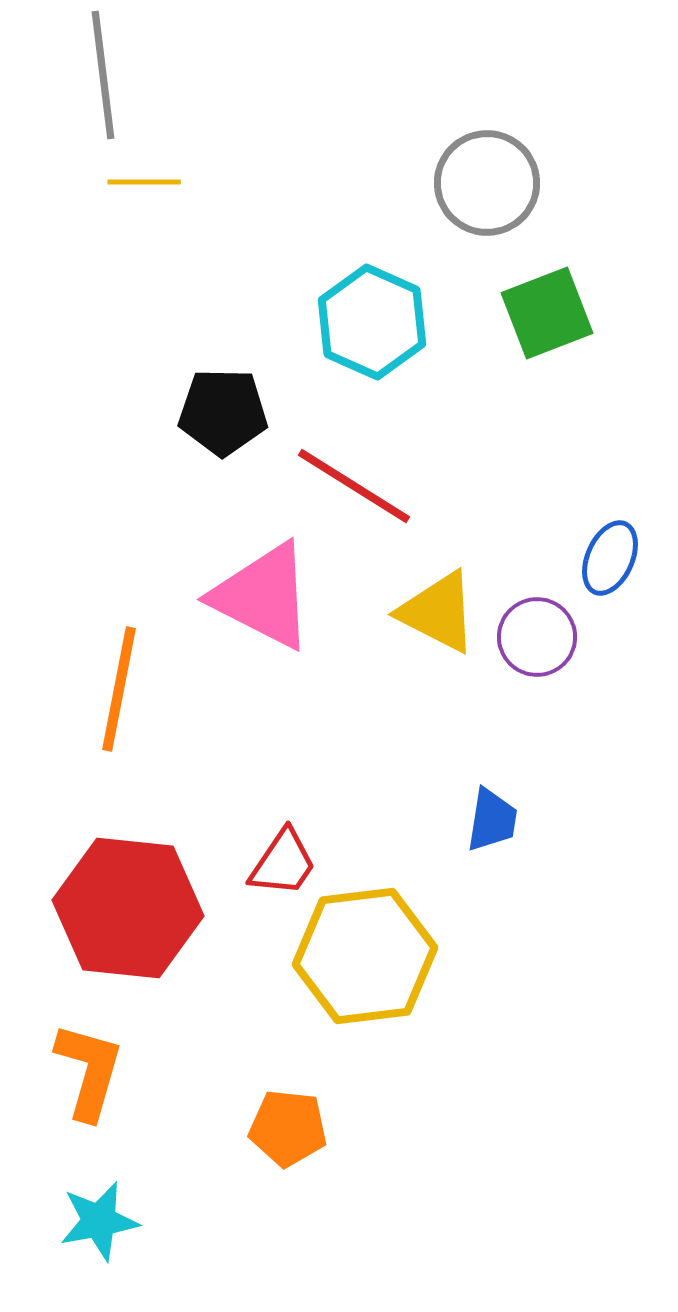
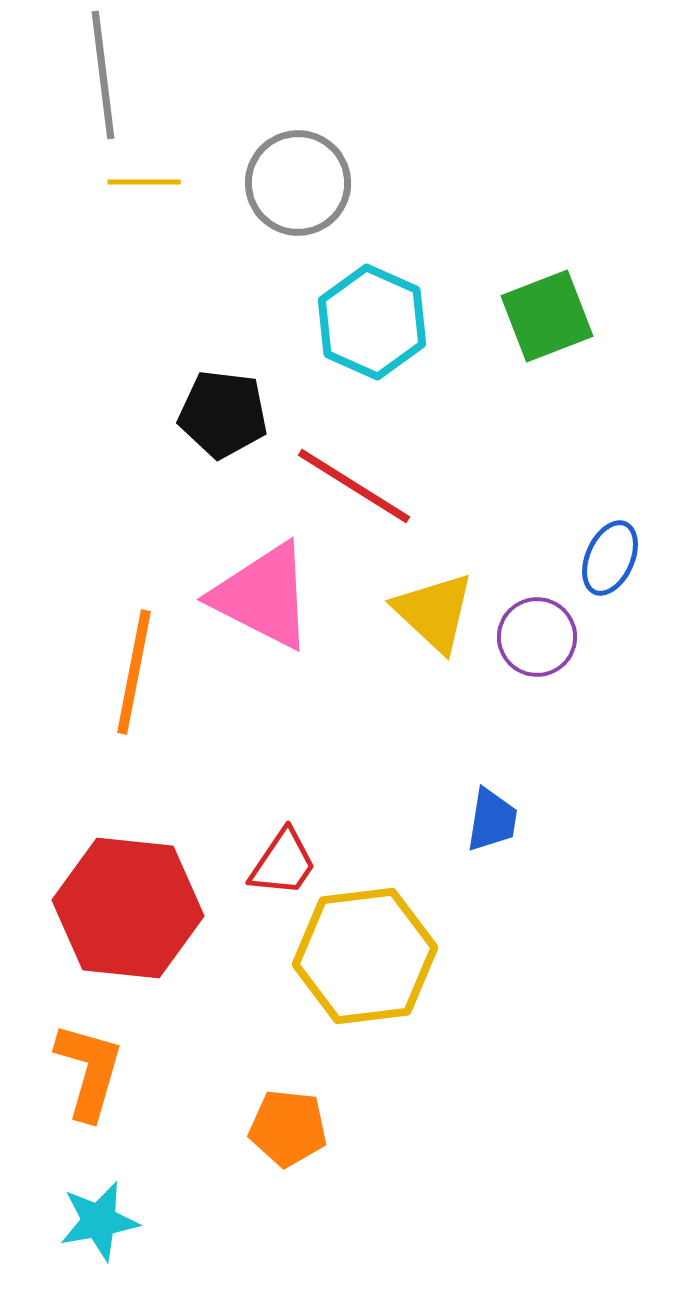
gray circle: moved 189 px left
green square: moved 3 px down
black pentagon: moved 2 px down; rotated 6 degrees clockwise
yellow triangle: moved 4 px left; rotated 16 degrees clockwise
orange line: moved 15 px right, 17 px up
